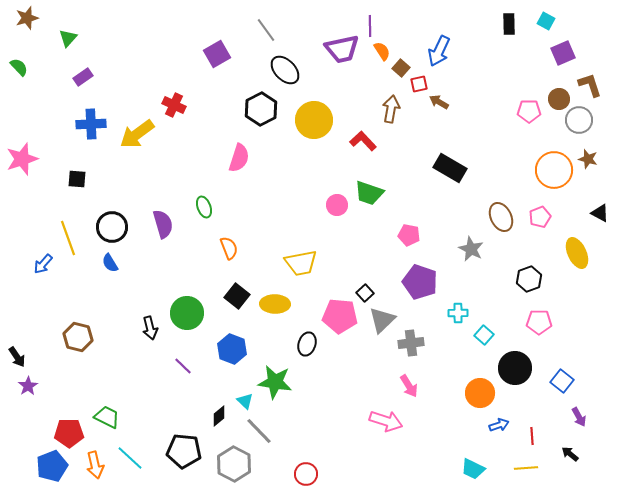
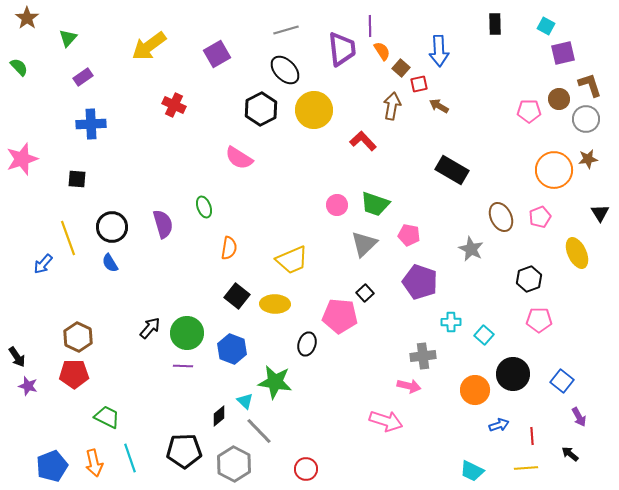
brown star at (27, 18): rotated 20 degrees counterclockwise
cyan square at (546, 21): moved 5 px down
black rectangle at (509, 24): moved 14 px left
gray line at (266, 30): moved 20 px right; rotated 70 degrees counterclockwise
purple trapezoid at (342, 49): rotated 84 degrees counterclockwise
blue arrow at (439, 51): rotated 28 degrees counterclockwise
purple square at (563, 53): rotated 10 degrees clockwise
brown arrow at (439, 102): moved 4 px down
brown arrow at (391, 109): moved 1 px right, 3 px up
yellow circle at (314, 120): moved 10 px up
gray circle at (579, 120): moved 7 px right, 1 px up
yellow arrow at (137, 134): moved 12 px right, 88 px up
pink semicircle at (239, 158): rotated 104 degrees clockwise
brown star at (588, 159): rotated 24 degrees counterclockwise
black rectangle at (450, 168): moved 2 px right, 2 px down
green trapezoid at (369, 193): moved 6 px right, 11 px down
black triangle at (600, 213): rotated 30 degrees clockwise
orange semicircle at (229, 248): rotated 30 degrees clockwise
yellow trapezoid at (301, 263): moved 9 px left, 3 px up; rotated 12 degrees counterclockwise
green circle at (187, 313): moved 20 px down
cyan cross at (458, 313): moved 7 px left, 9 px down
gray triangle at (382, 320): moved 18 px left, 76 px up
pink pentagon at (539, 322): moved 2 px up
black arrow at (150, 328): rotated 125 degrees counterclockwise
brown hexagon at (78, 337): rotated 12 degrees clockwise
gray cross at (411, 343): moved 12 px right, 13 px down
purple line at (183, 366): rotated 42 degrees counterclockwise
black circle at (515, 368): moved 2 px left, 6 px down
purple star at (28, 386): rotated 24 degrees counterclockwise
pink arrow at (409, 386): rotated 45 degrees counterclockwise
orange circle at (480, 393): moved 5 px left, 3 px up
red pentagon at (69, 433): moved 5 px right, 59 px up
black pentagon at (184, 451): rotated 8 degrees counterclockwise
cyan line at (130, 458): rotated 28 degrees clockwise
orange arrow at (95, 465): moved 1 px left, 2 px up
cyan trapezoid at (473, 469): moved 1 px left, 2 px down
red circle at (306, 474): moved 5 px up
